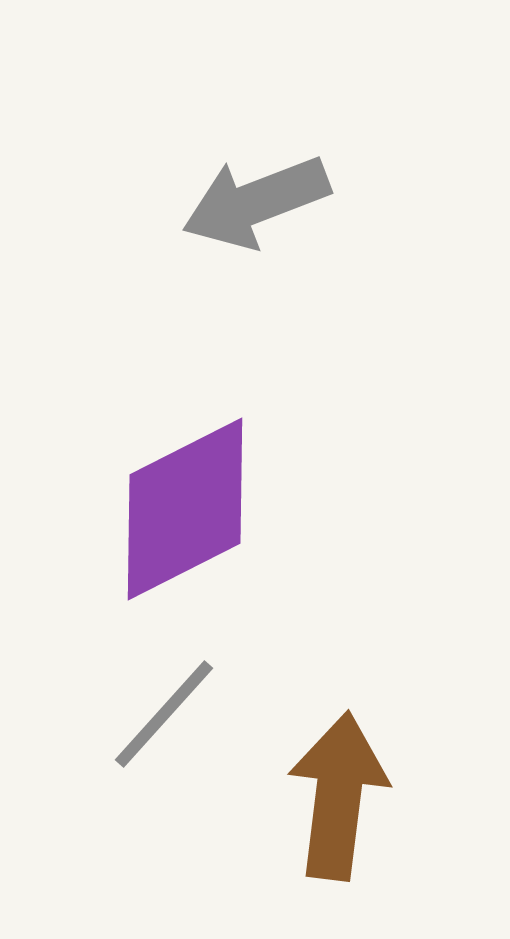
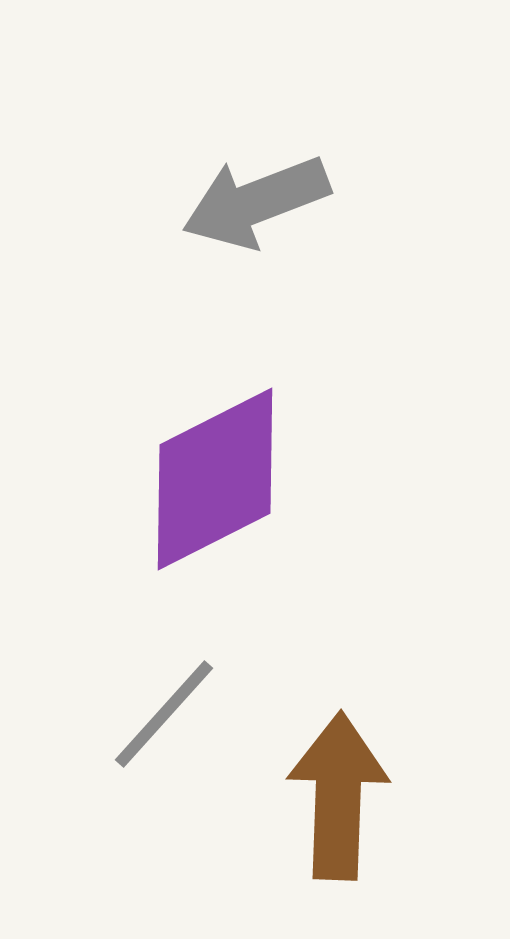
purple diamond: moved 30 px right, 30 px up
brown arrow: rotated 5 degrees counterclockwise
